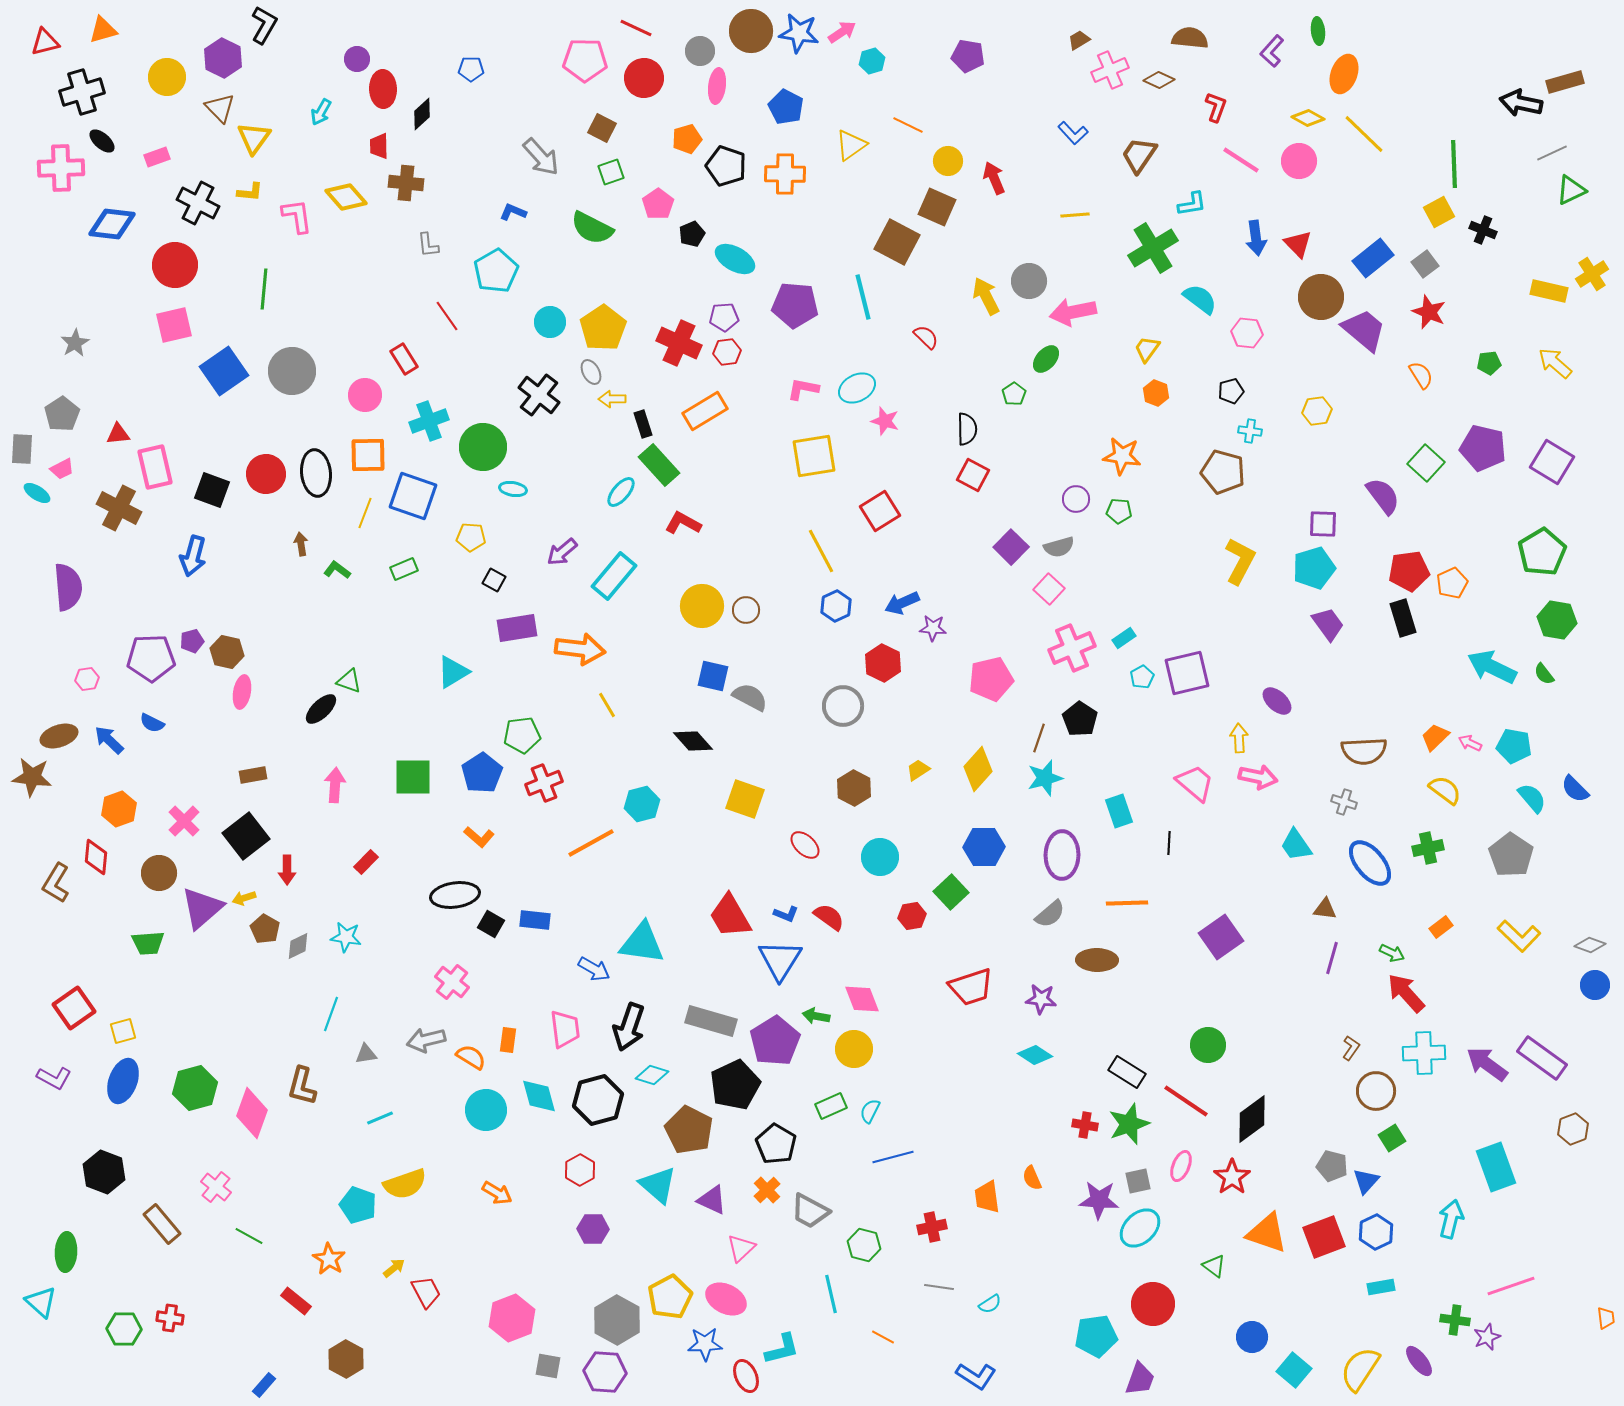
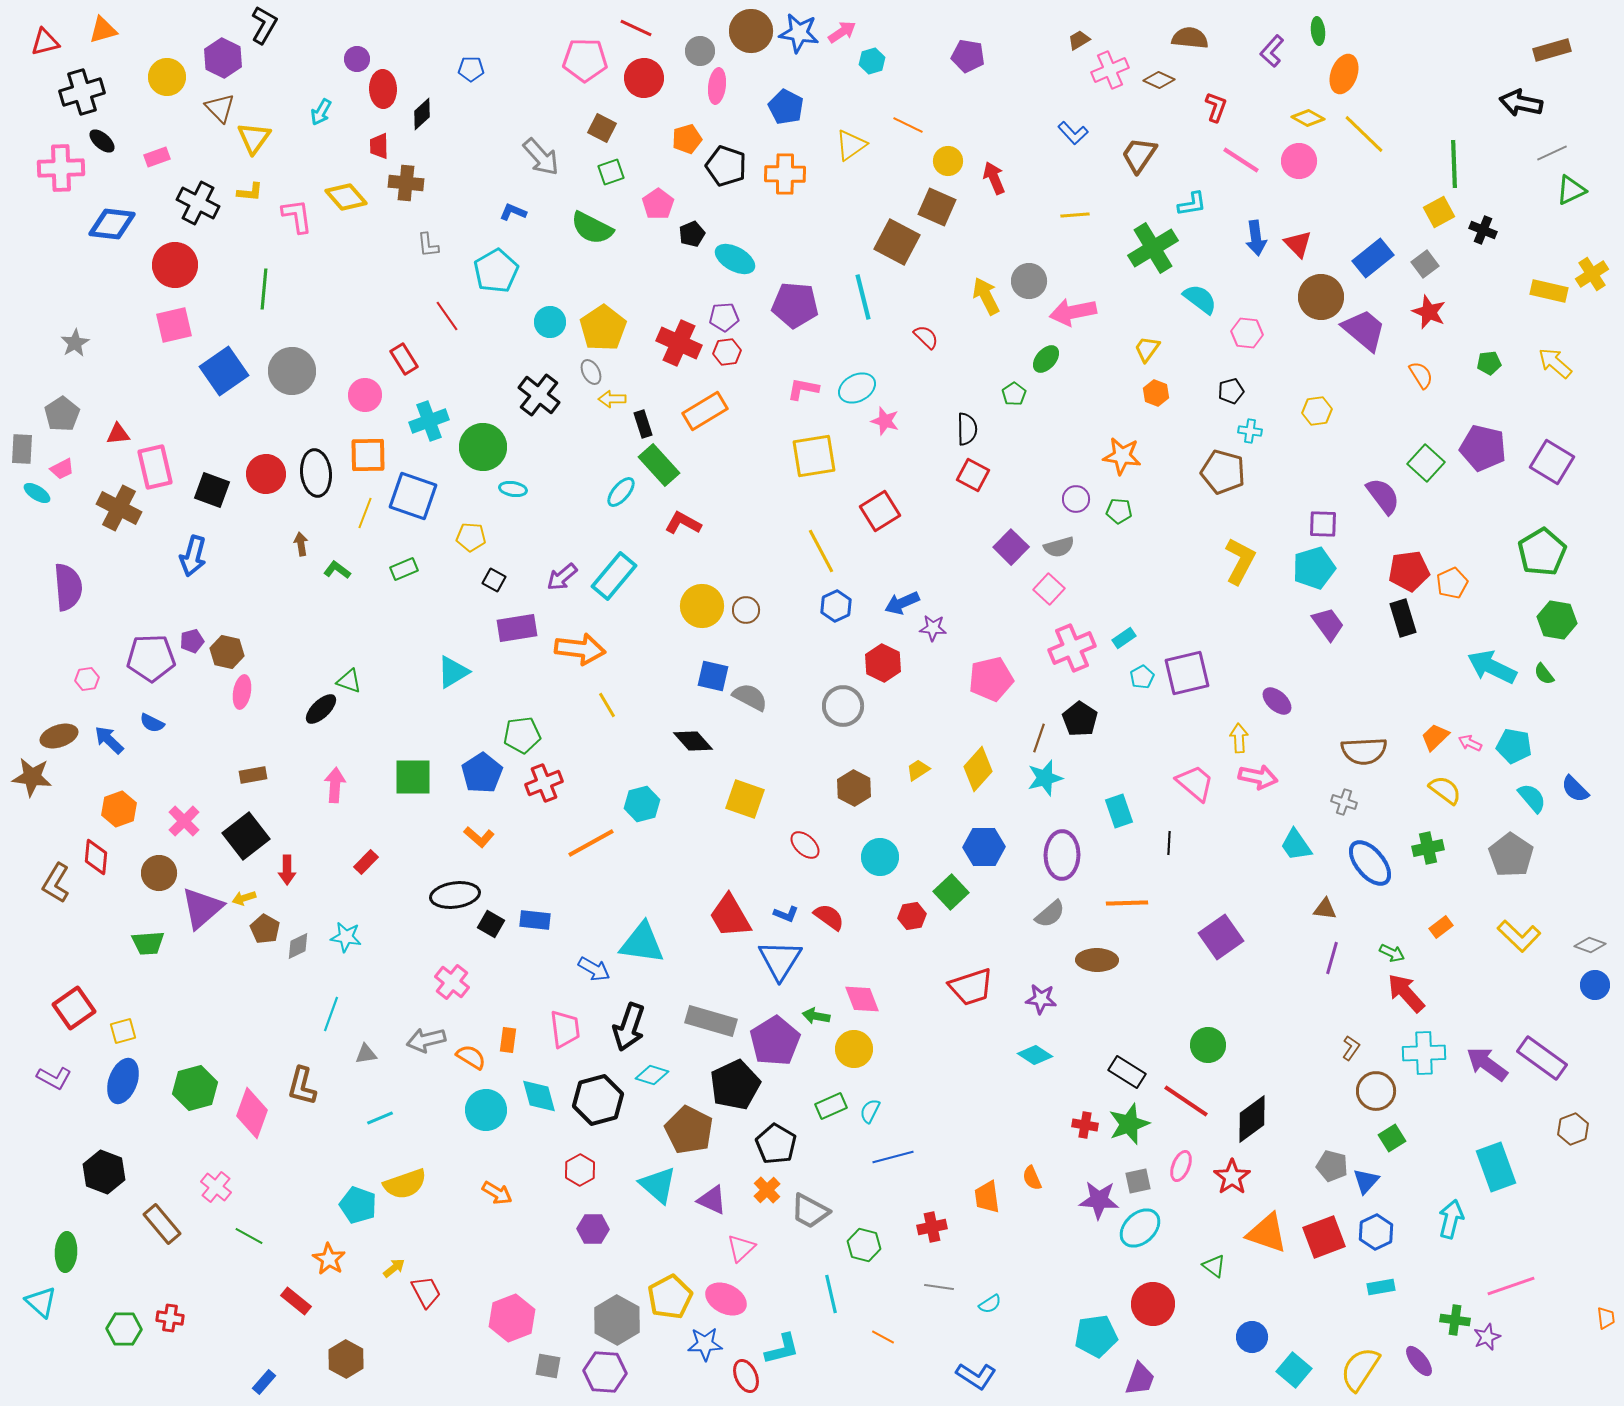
brown rectangle at (1565, 82): moved 13 px left, 32 px up
purple arrow at (562, 552): moved 25 px down
blue rectangle at (264, 1385): moved 3 px up
